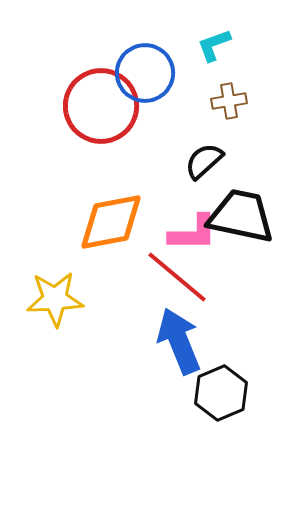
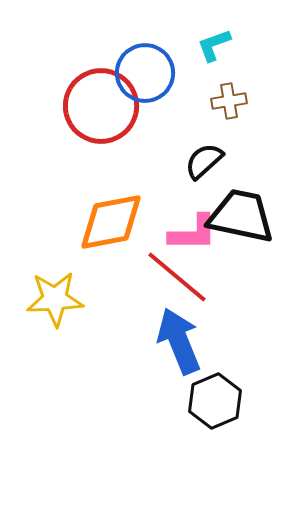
black hexagon: moved 6 px left, 8 px down
